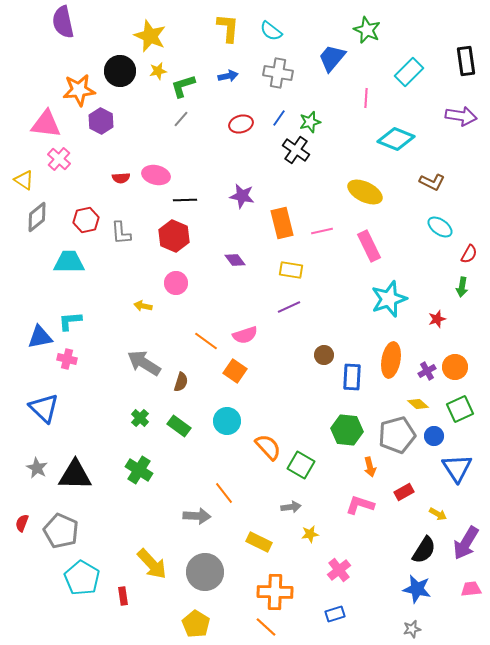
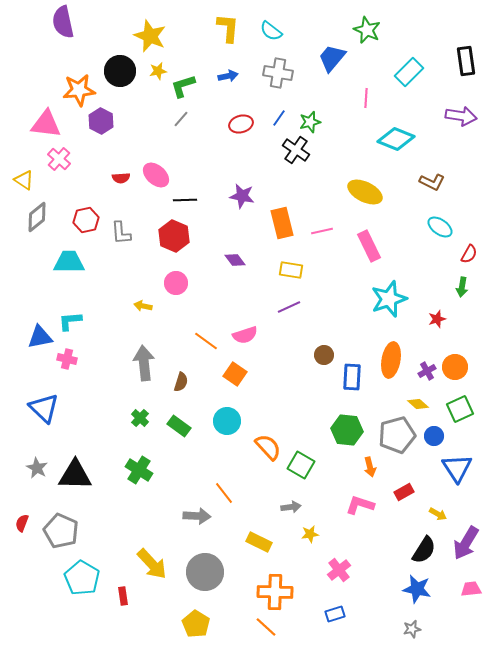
pink ellipse at (156, 175): rotated 28 degrees clockwise
gray arrow at (144, 363): rotated 52 degrees clockwise
orange square at (235, 371): moved 3 px down
